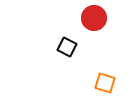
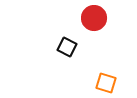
orange square: moved 1 px right
